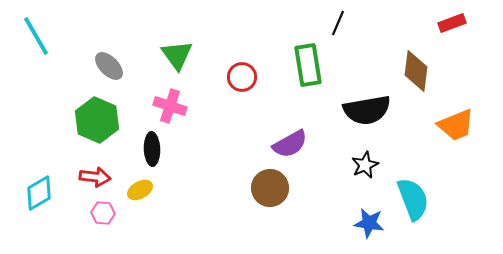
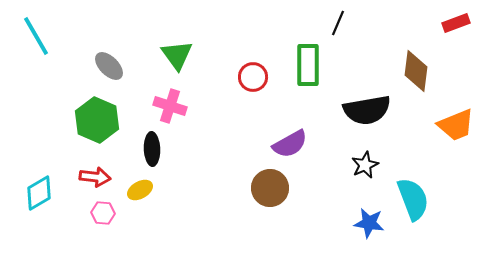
red rectangle: moved 4 px right
green rectangle: rotated 9 degrees clockwise
red circle: moved 11 px right
